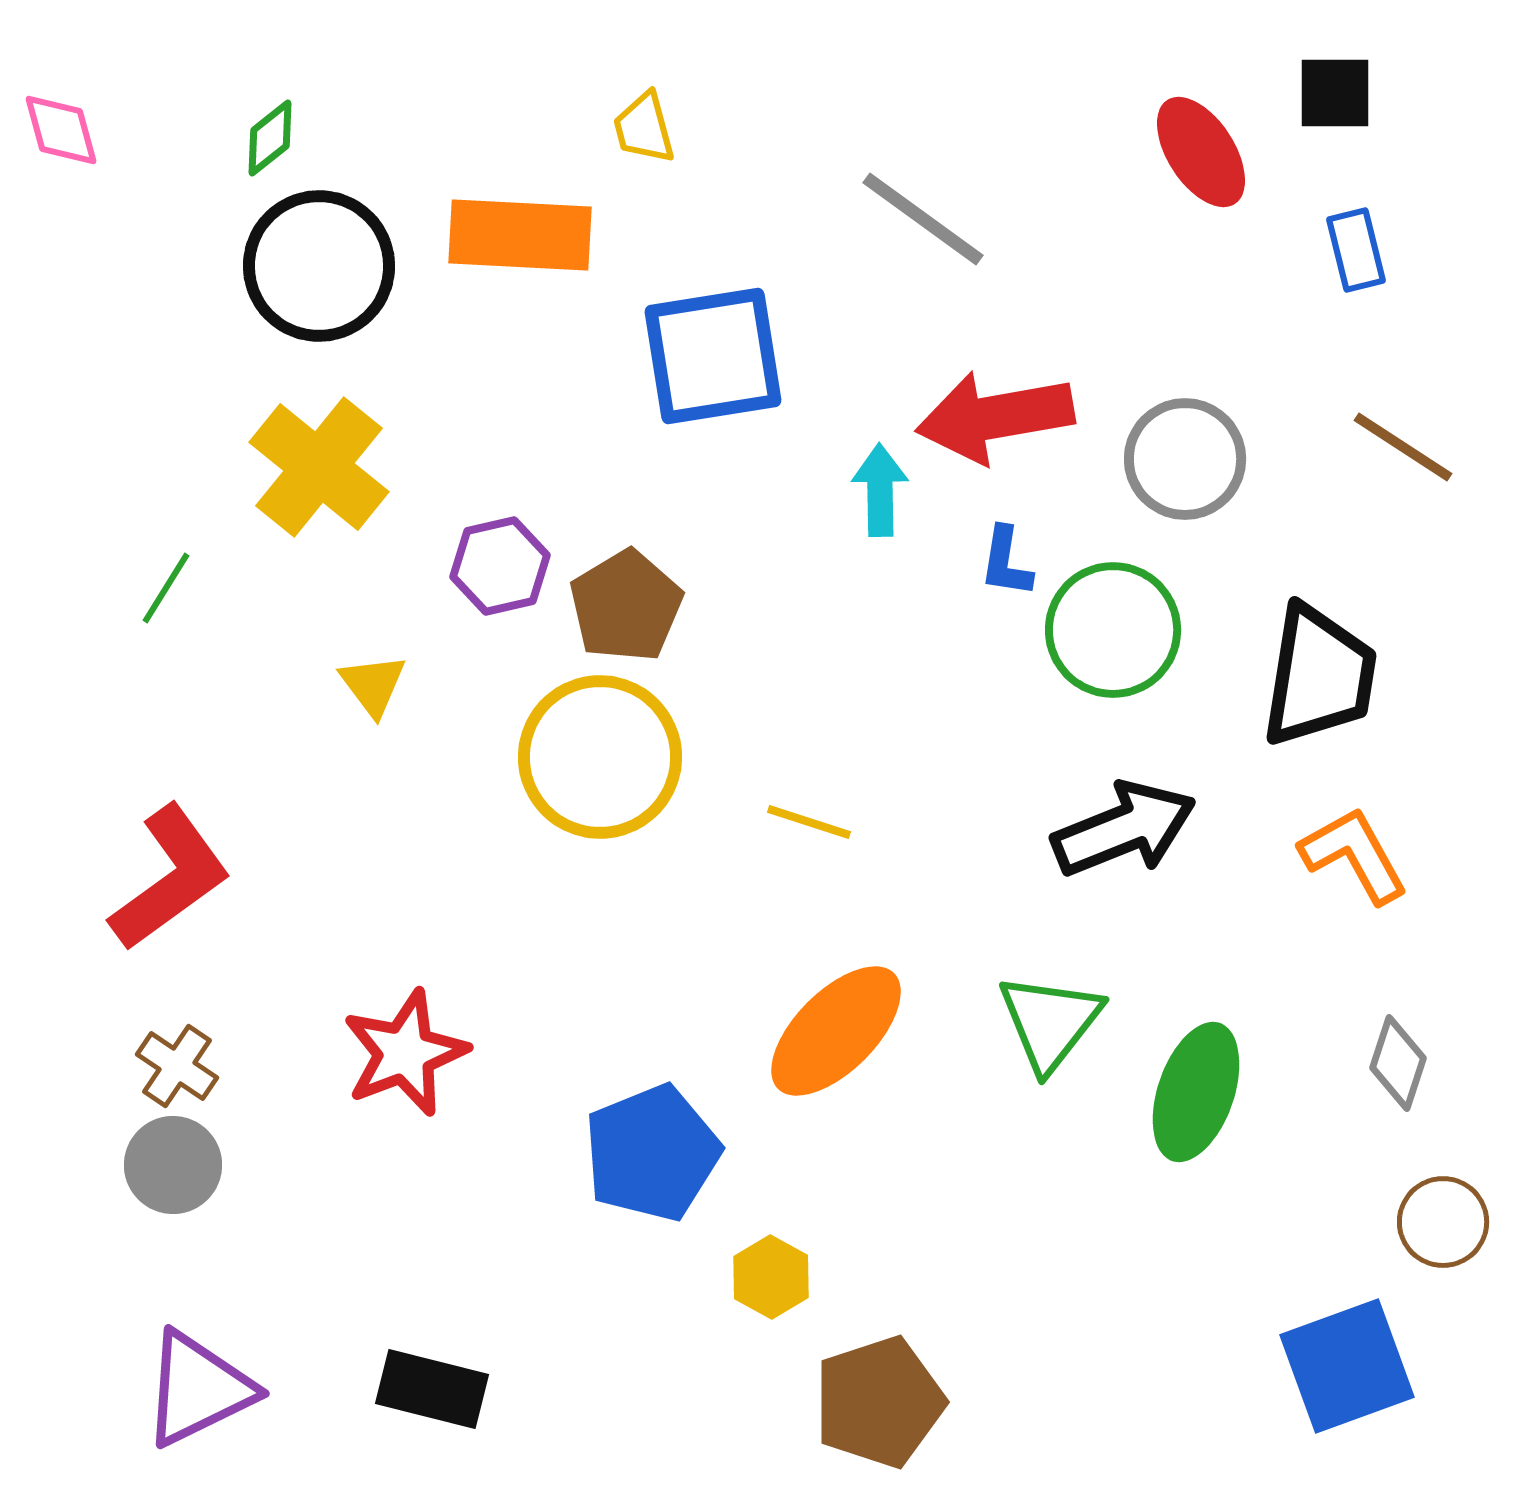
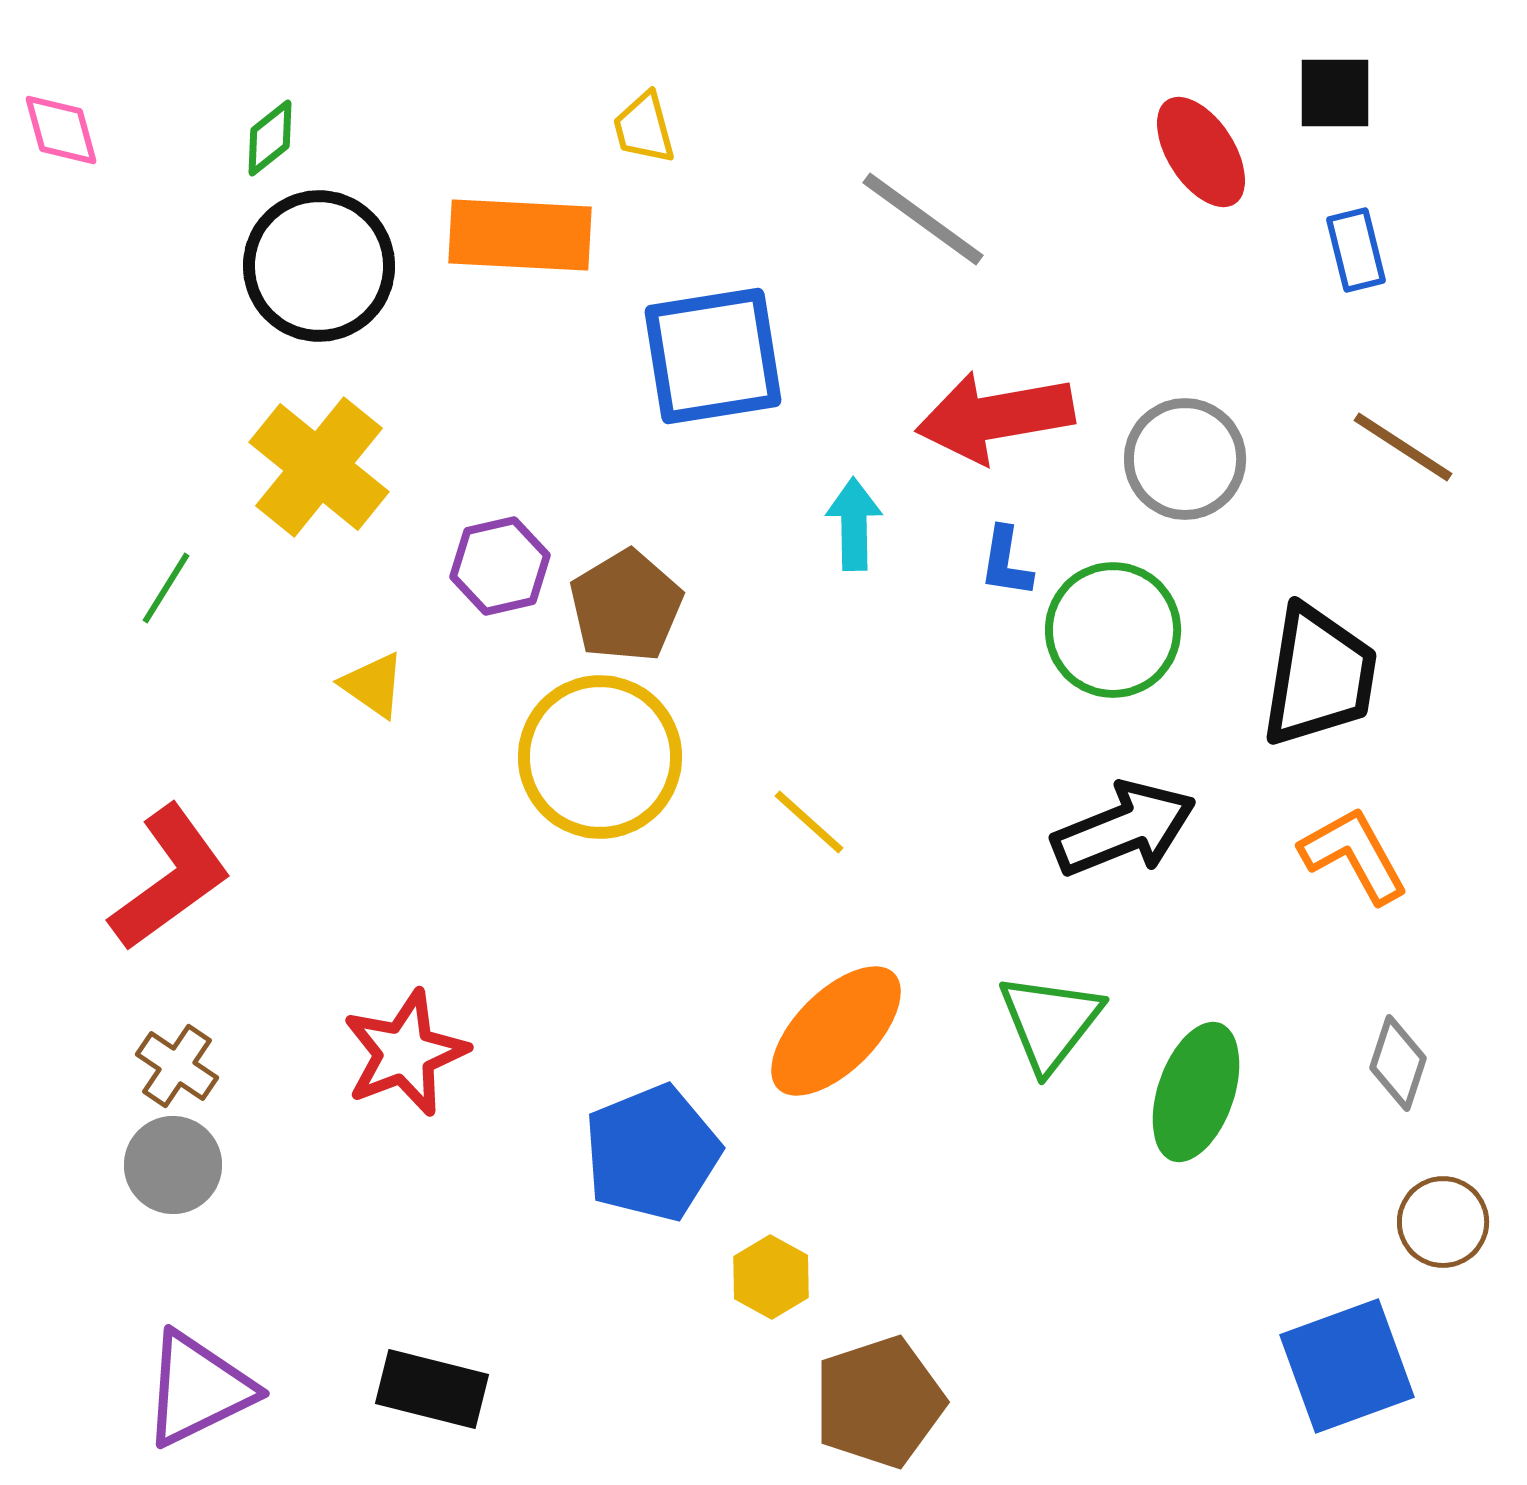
cyan arrow at (880, 490): moved 26 px left, 34 px down
yellow triangle at (373, 685): rotated 18 degrees counterclockwise
yellow line at (809, 822): rotated 24 degrees clockwise
